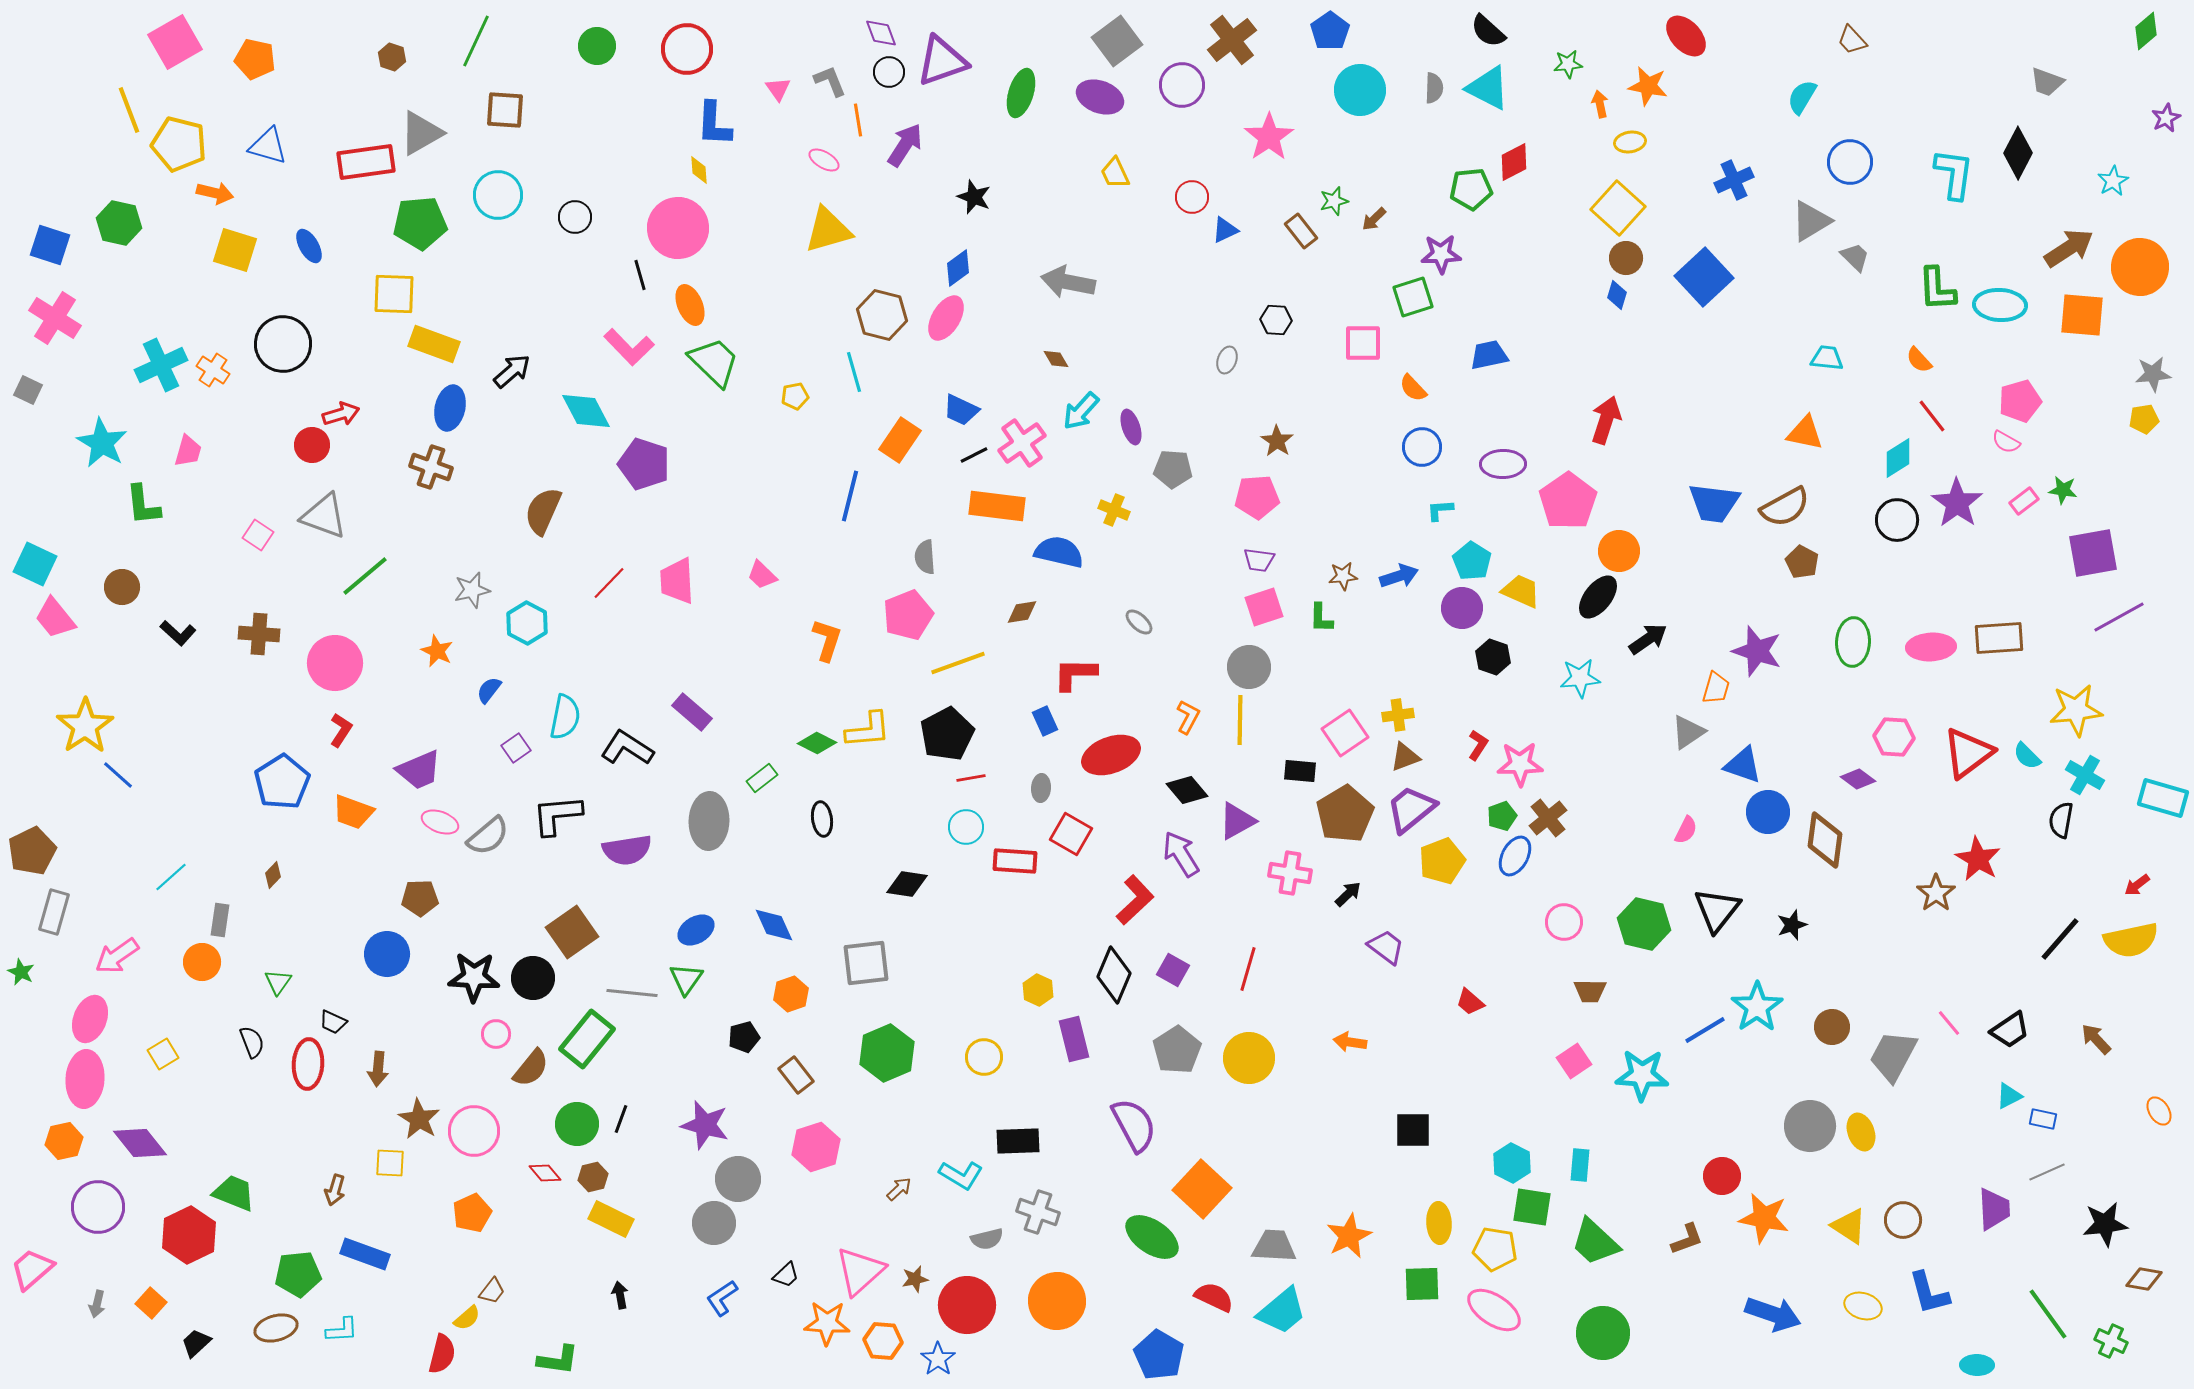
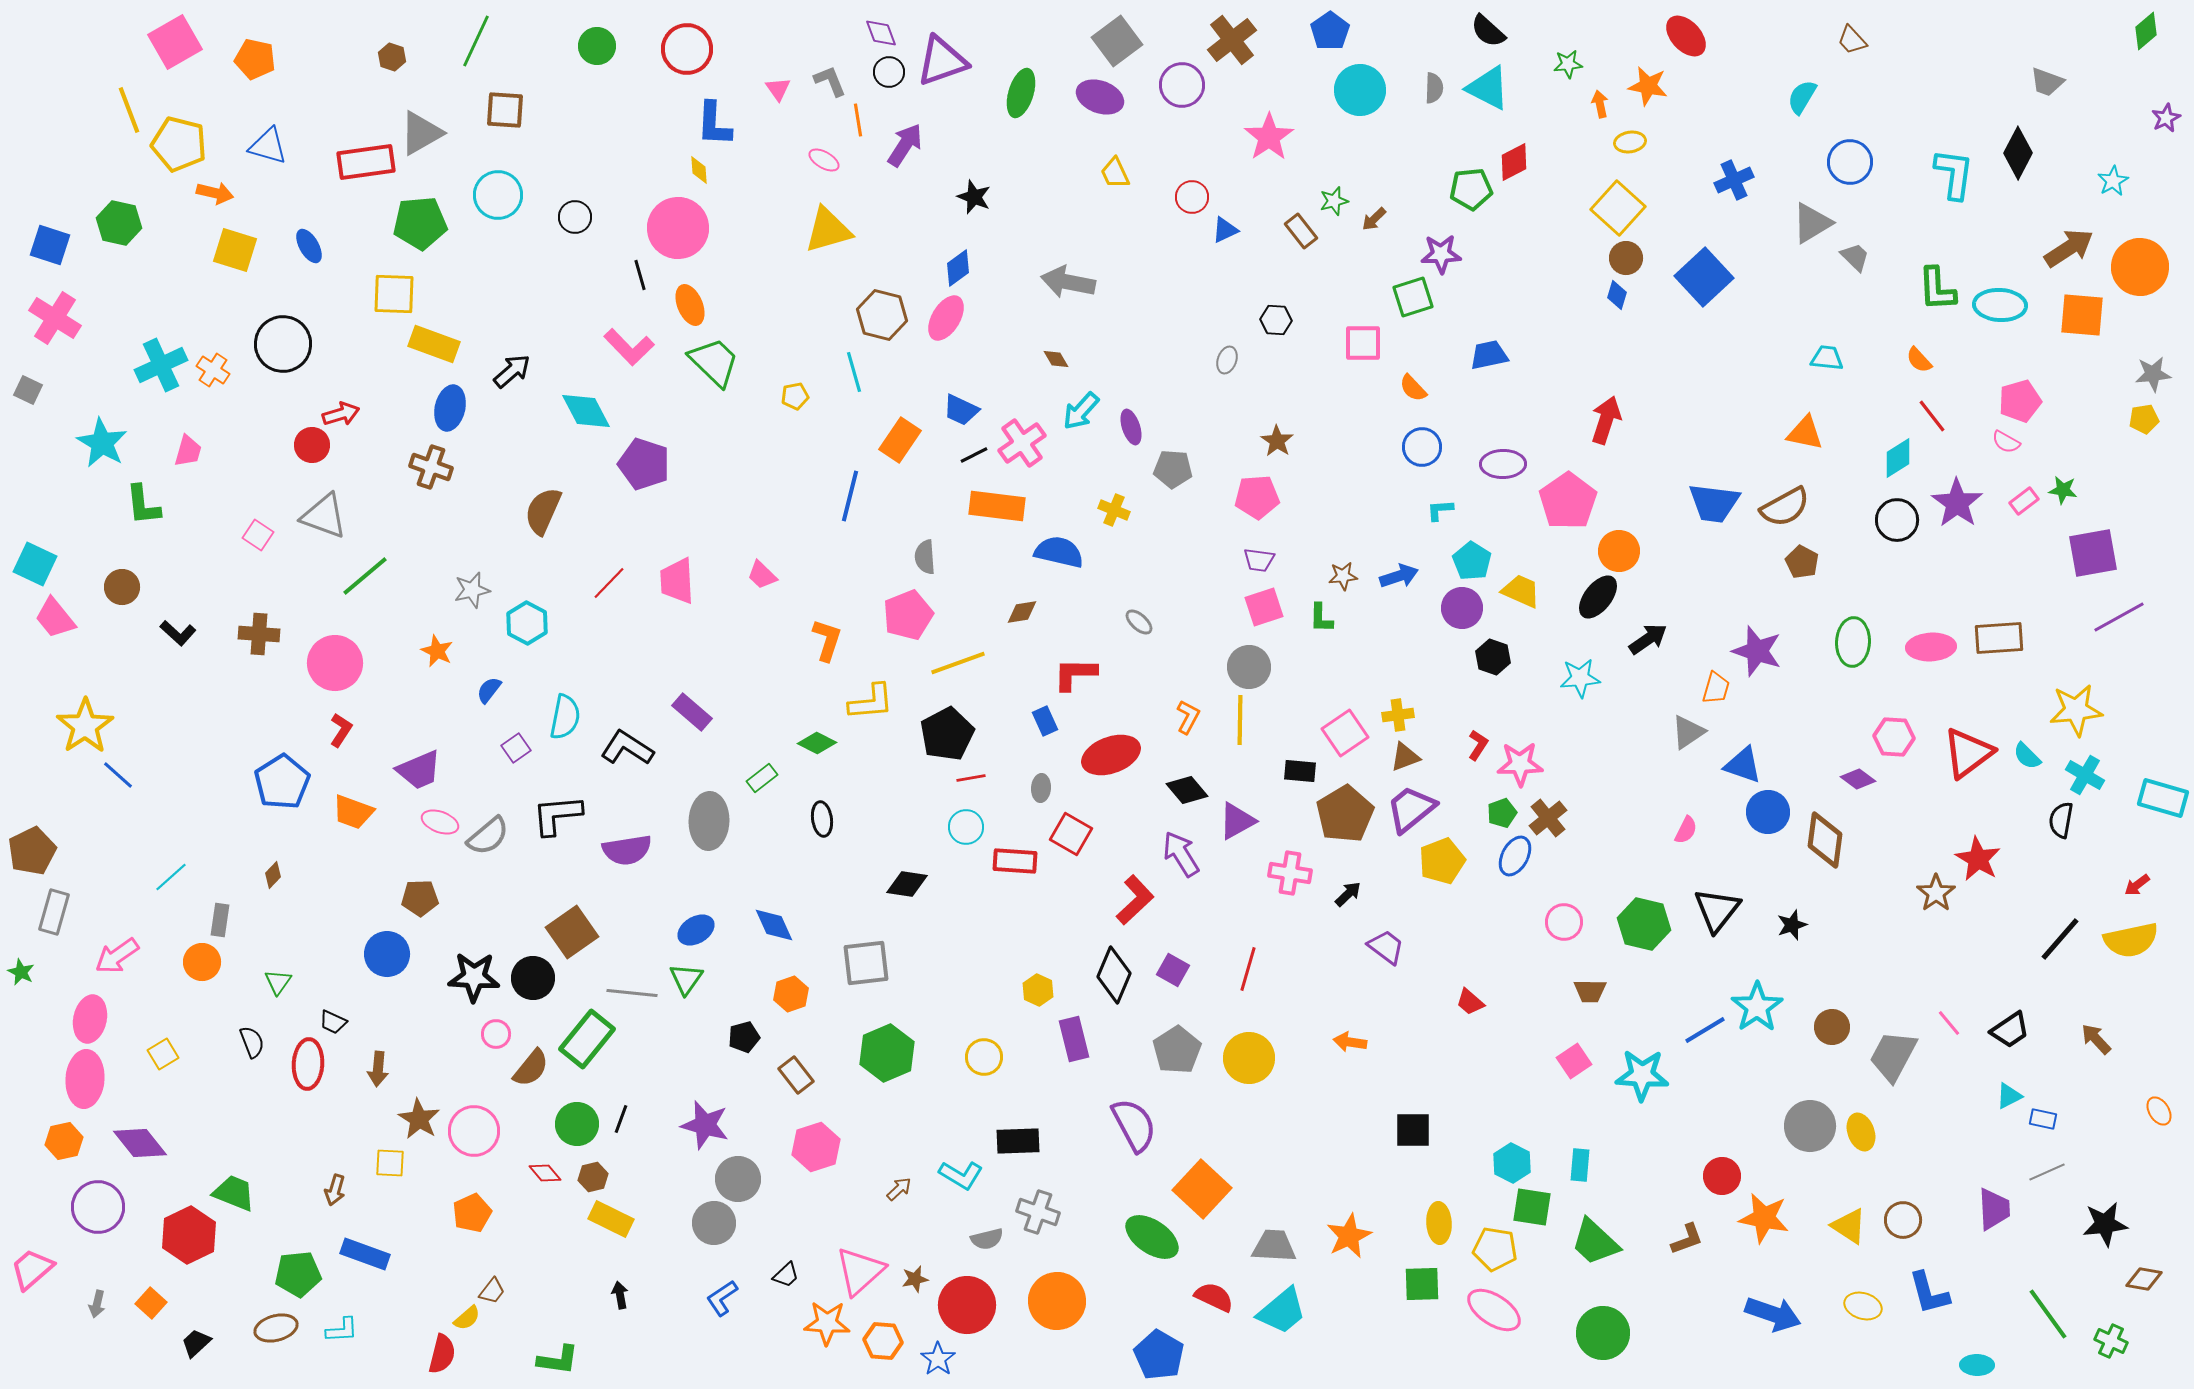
gray triangle at (1811, 221): moved 1 px right, 2 px down
yellow L-shape at (868, 730): moved 3 px right, 28 px up
green pentagon at (1502, 816): moved 3 px up
pink ellipse at (90, 1019): rotated 9 degrees counterclockwise
